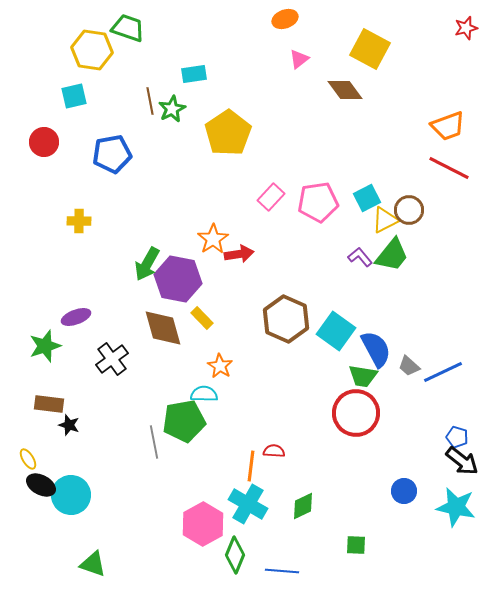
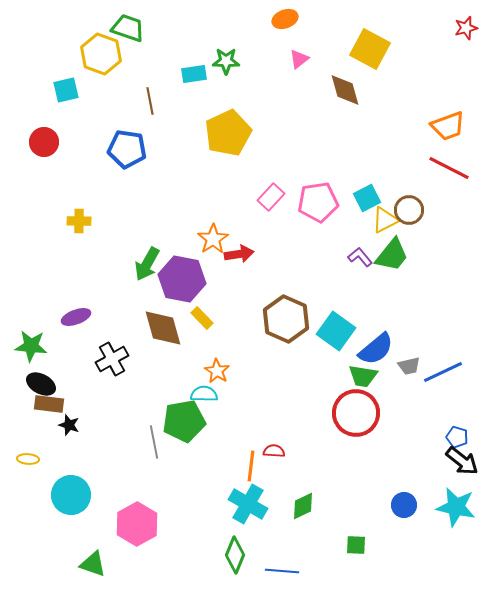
yellow hexagon at (92, 50): moved 9 px right, 4 px down; rotated 12 degrees clockwise
brown diamond at (345, 90): rotated 21 degrees clockwise
cyan square at (74, 96): moved 8 px left, 6 px up
green star at (172, 109): moved 54 px right, 48 px up; rotated 28 degrees clockwise
yellow pentagon at (228, 133): rotated 9 degrees clockwise
blue pentagon at (112, 154): moved 15 px right, 5 px up; rotated 18 degrees clockwise
purple hexagon at (178, 279): moved 4 px right
green star at (45, 346): moved 14 px left; rotated 24 degrees clockwise
blue semicircle at (376, 349): rotated 78 degrees clockwise
black cross at (112, 359): rotated 8 degrees clockwise
orange star at (220, 366): moved 3 px left, 5 px down
gray trapezoid at (409, 366): rotated 55 degrees counterclockwise
yellow ellipse at (28, 459): rotated 55 degrees counterclockwise
black ellipse at (41, 485): moved 101 px up
blue circle at (404, 491): moved 14 px down
pink hexagon at (203, 524): moved 66 px left
